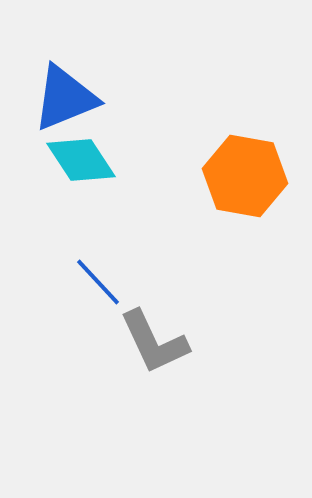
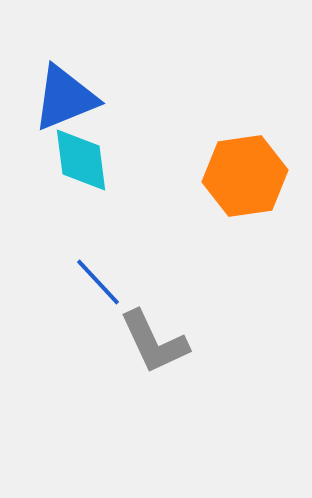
cyan diamond: rotated 26 degrees clockwise
orange hexagon: rotated 18 degrees counterclockwise
